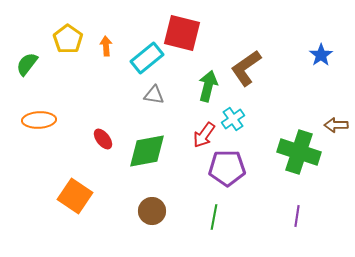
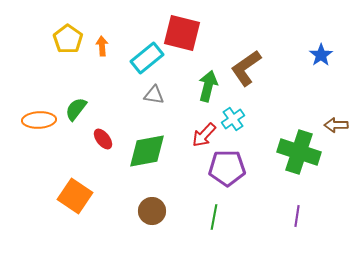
orange arrow: moved 4 px left
green semicircle: moved 49 px right, 45 px down
red arrow: rotated 8 degrees clockwise
